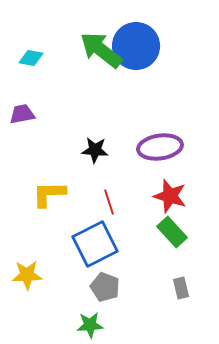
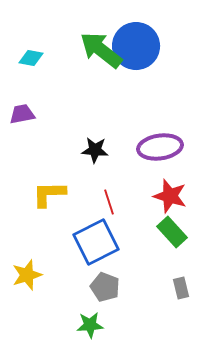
blue square: moved 1 px right, 2 px up
yellow star: rotated 16 degrees counterclockwise
